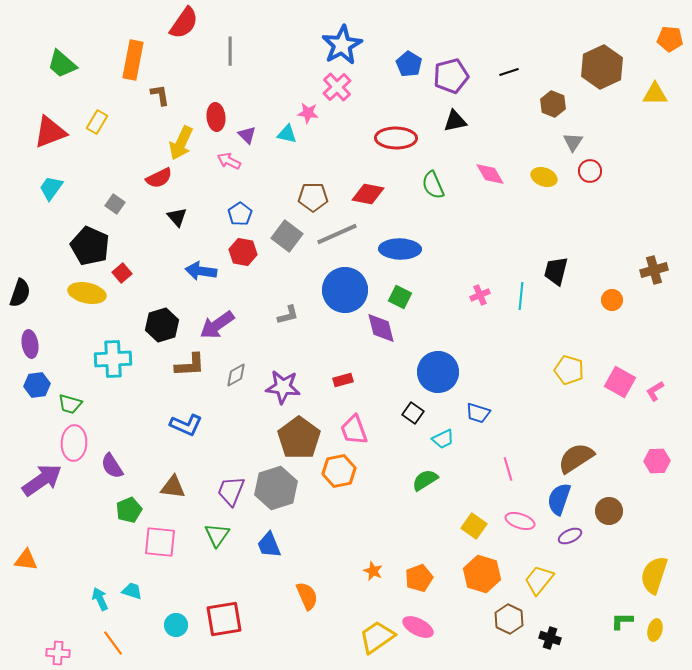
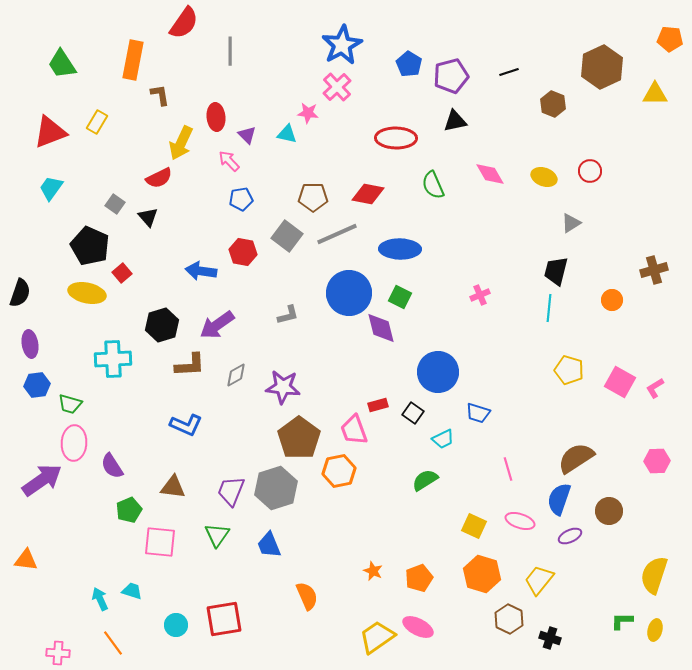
green trapezoid at (62, 64): rotated 16 degrees clockwise
gray triangle at (573, 142): moved 2 px left, 81 px down; rotated 25 degrees clockwise
pink arrow at (229, 161): rotated 20 degrees clockwise
blue pentagon at (240, 214): moved 1 px right, 15 px up; rotated 25 degrees clockwise
black triangle at (177, 217): moved 29 px left
blue circle at (345, 290): moved 4 px right, 3 px down
cyan line at (521, 296): moved 28 px right, 12 px down
red rectangle at (343, 380): moved 35 px right, 25 px down
pink L-shape at (655, 391): moved 3 px up
yellow square at (474, 526): rotated 10 degrees counterclockwise
